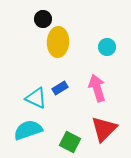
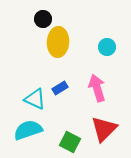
cyan triangle: moved 1 px left, 1 px down
